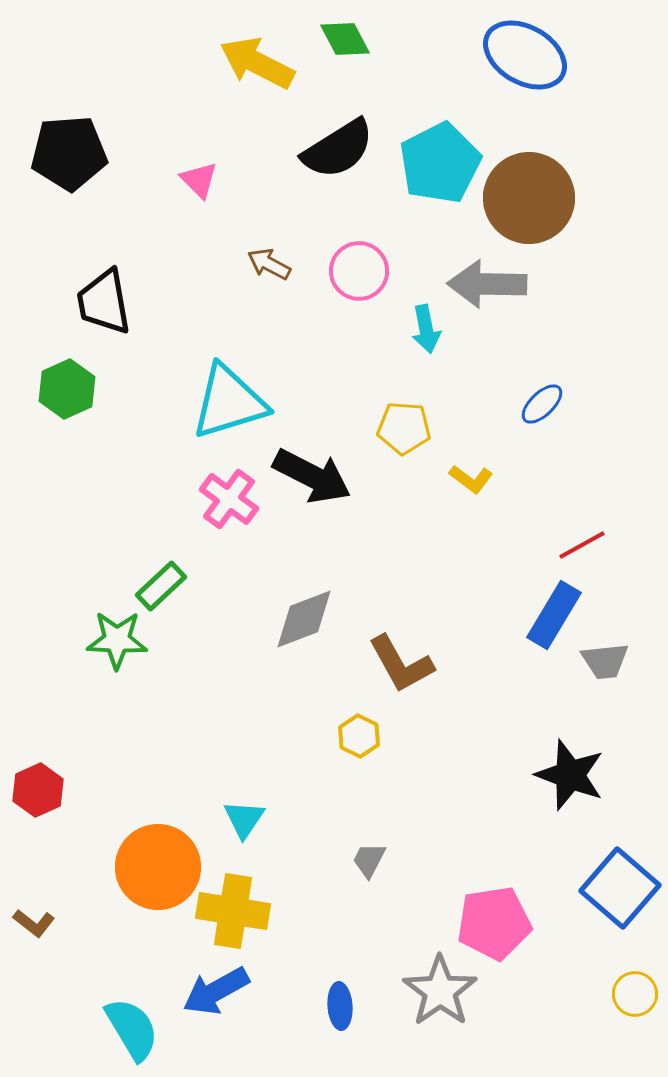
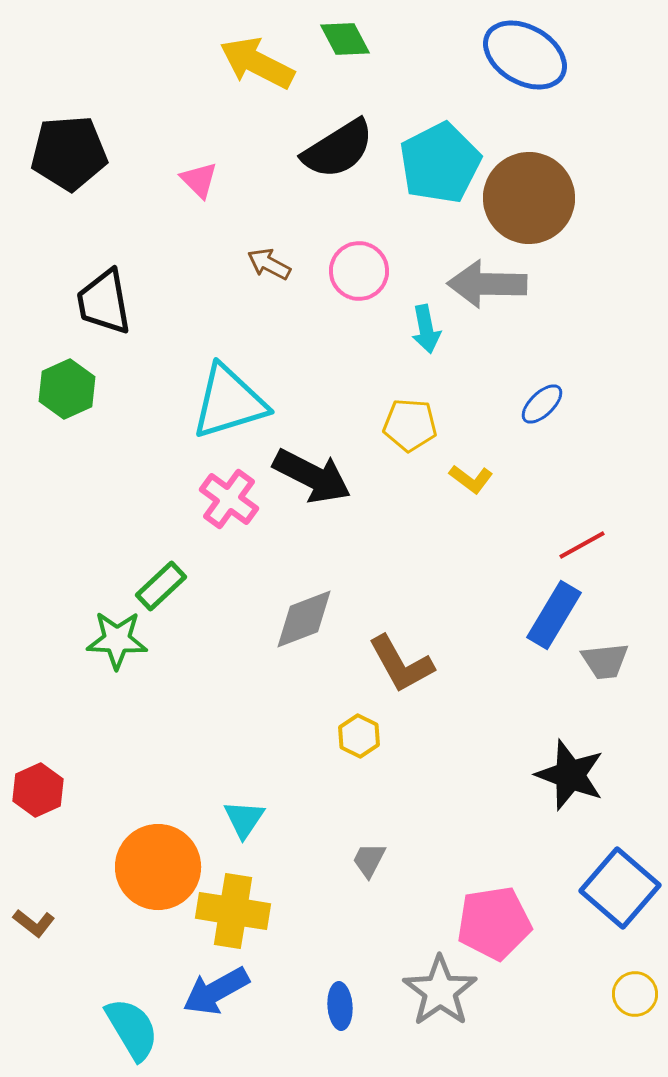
yellow pentagon at (404, 428): moved 6 px right, 3 px up
